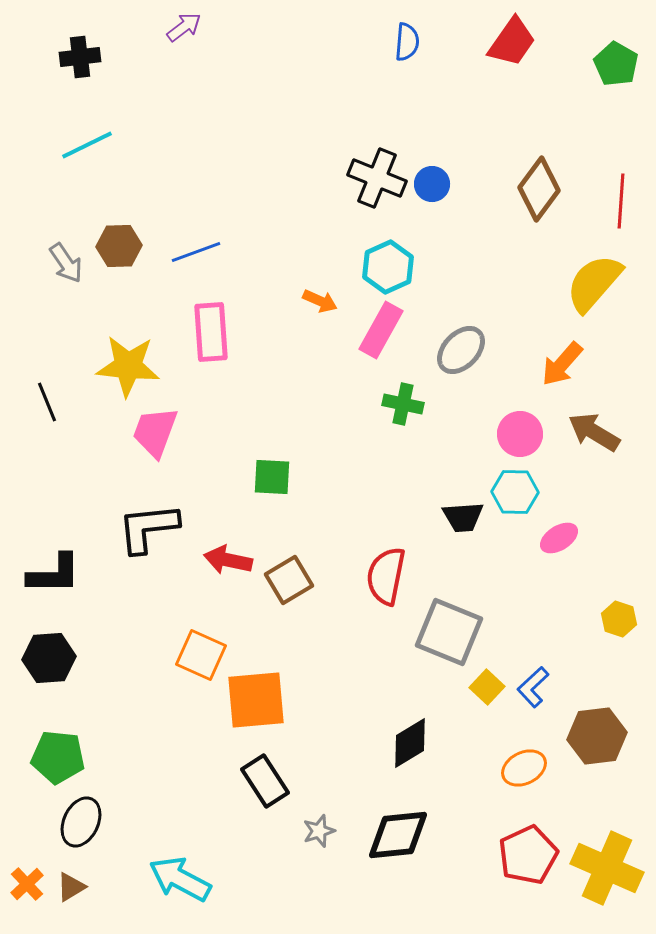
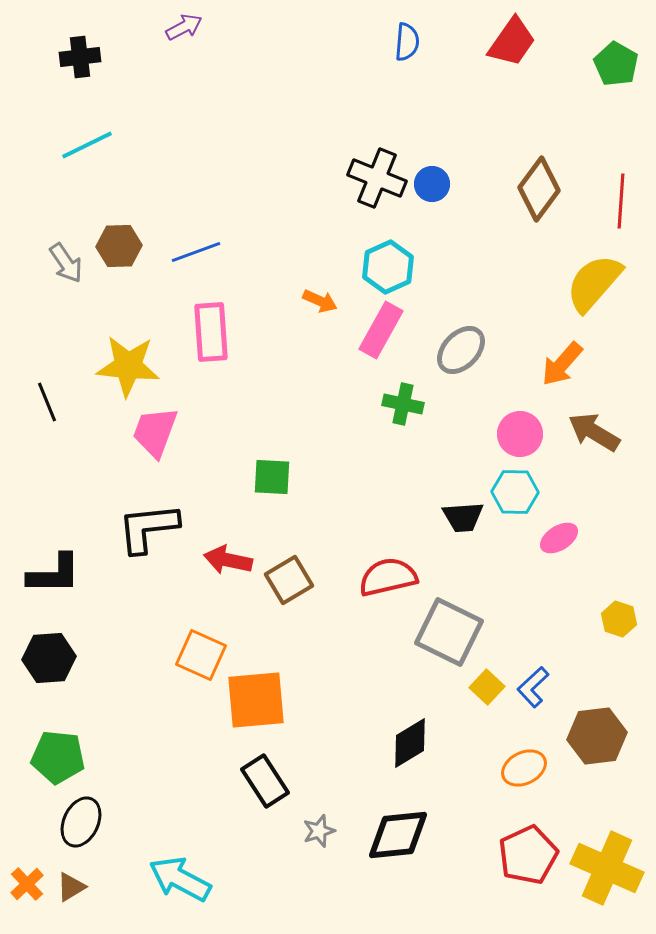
purple arrow at (184, 27): rotated 9 degrees clockwise
red semicircle at (386, 576): moved 2 px right, 1 px down; rotated 66 degrees clockwise
gray square at (449, 632): rotated 4 degrees clockwise
